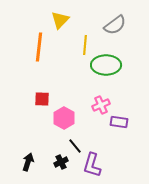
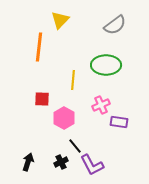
yellow line: moved 12 px left, 35 px down
purple L-shape: rotated 45 degrees counterclockwise
